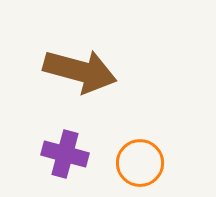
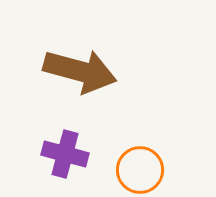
orange circle: moved 7 px down
